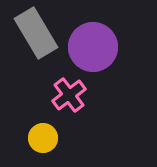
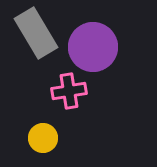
pink cross: moved 4 px up; rotated 28 degrees clockwise
